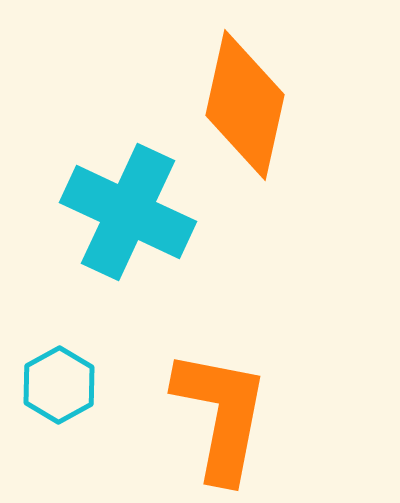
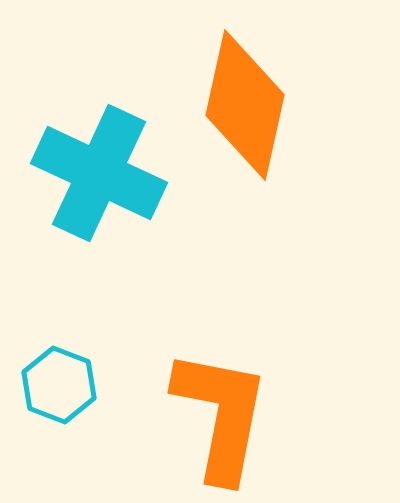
cyan cross: moved 29 px left, 39 px up
cyan hexagon: rotated 10 degrees counterclockwise
